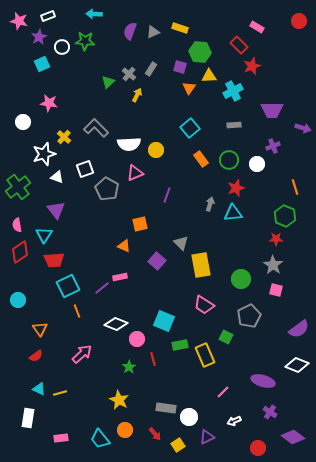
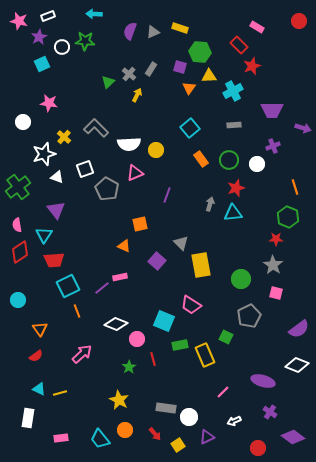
green hexagon at (285, 216): moved 3 px right, 1 px down
pink square at (276, 290): moved 3 px down
pink trapezoid at (204, 305): moved 13 px left
